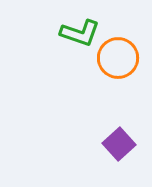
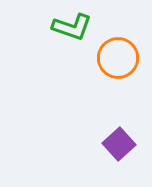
green L-shape: moved 8 px left, 6 px up
